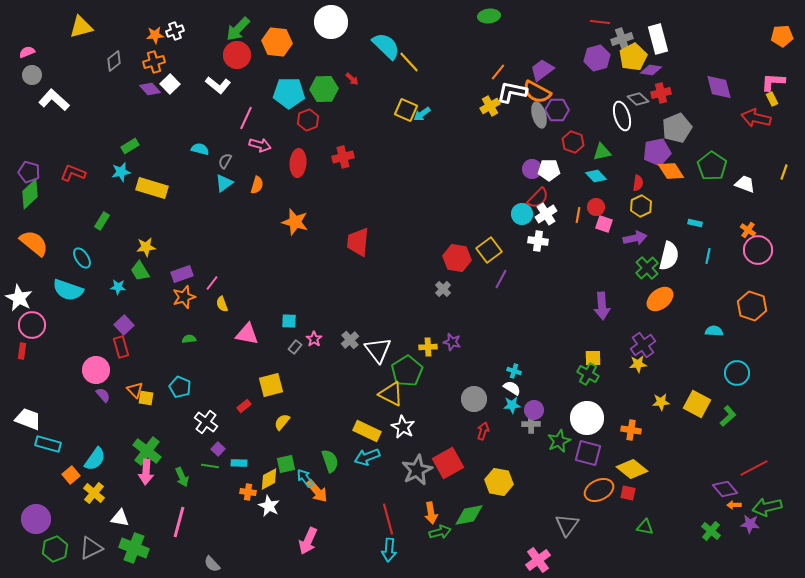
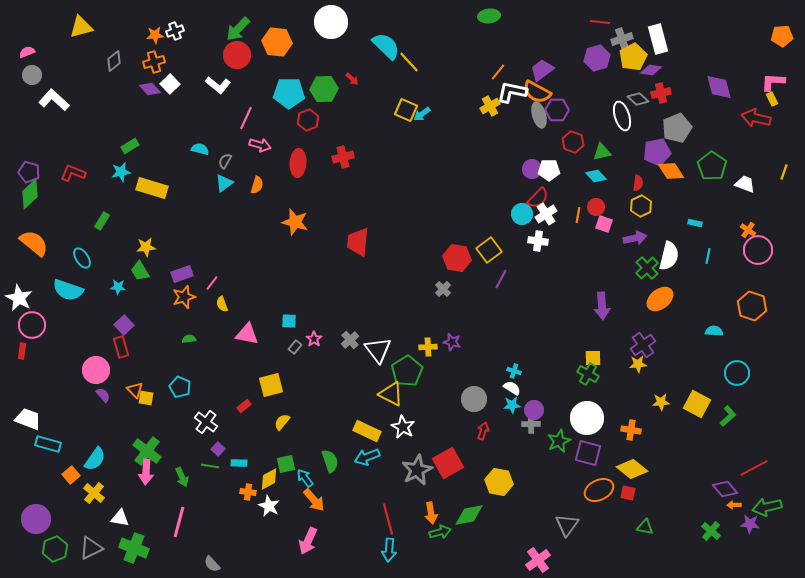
orange arrow at (317, 491): moved 3 px left, 9 px down
